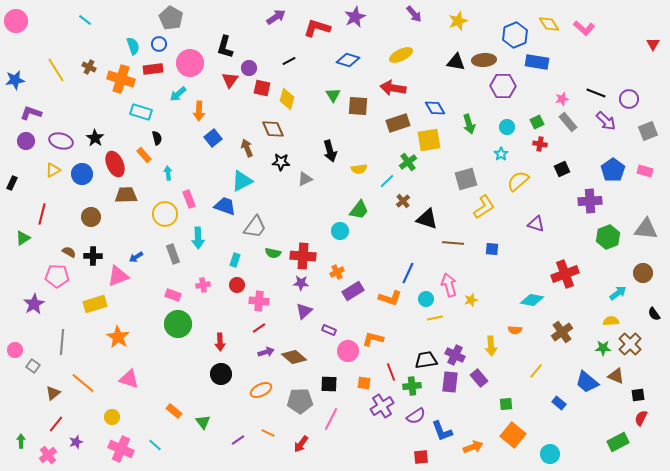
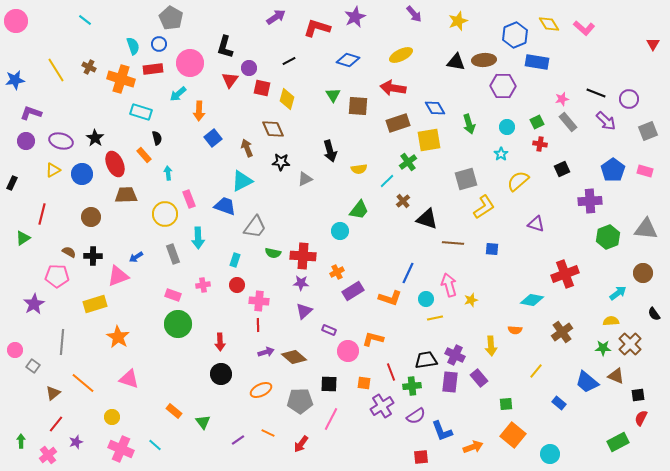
red line at (259, 328): moved 1 px left, 3 px up; rotated 56 degrees counterclockwise
